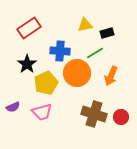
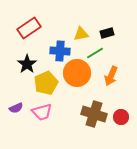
yellow triangle: moved 4 px left, 9 px down
purple semicircle: moved 3 px right, 1 px down
